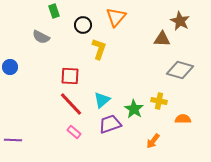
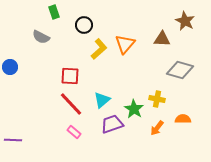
green rectangle: moved 1 px down
orange triangle: moved 9 px right, 27 px down
brown star: moved 5 px right
black circle: moved 1 px right
yellow L-shape: rotated 30 degrees clockwise
yellow cross: moved 2 px left, 2 px up
purple trapezoid: moved 2 px right
orange arrow: moved 4 px right, 13 px up
